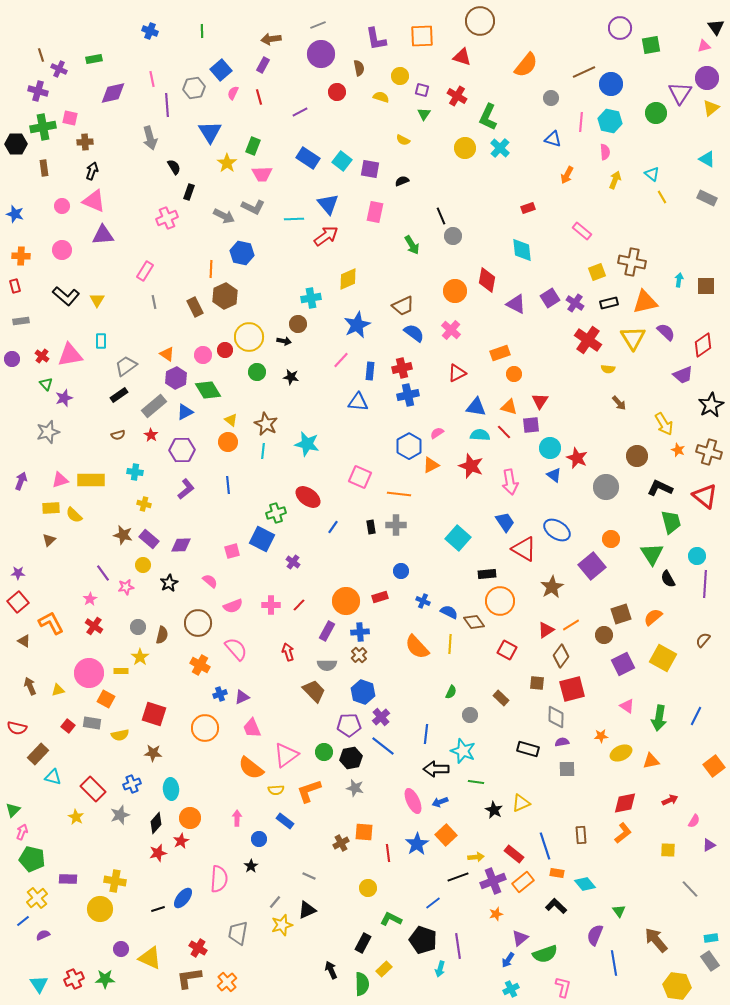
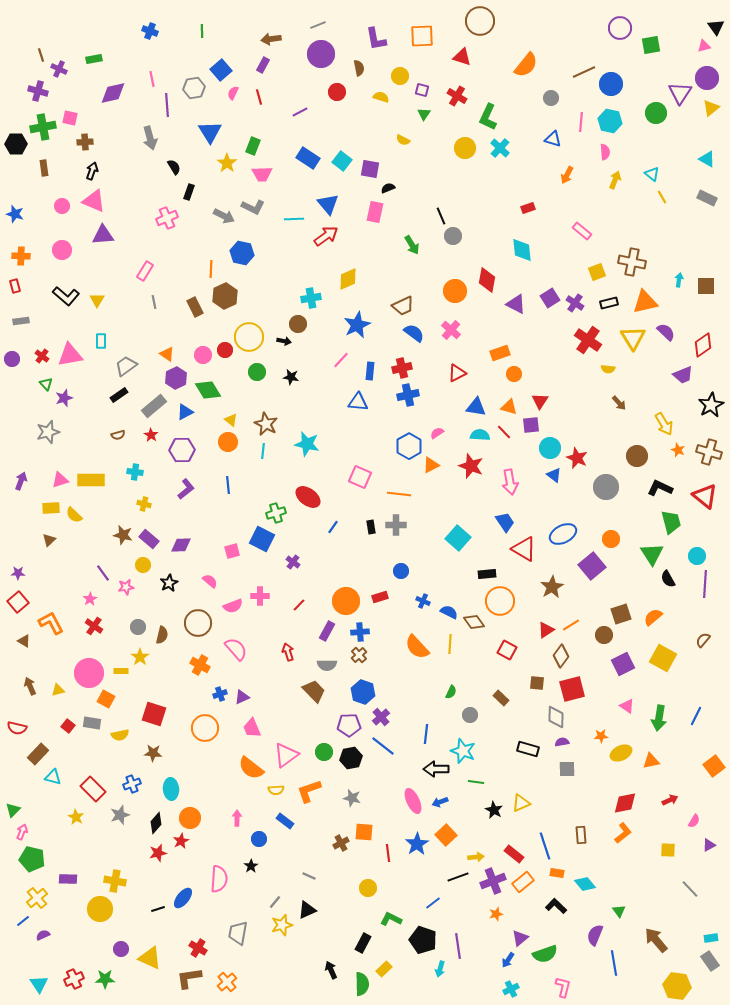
black semicircle at (402, 181): moved 14 px left, 7 px down
blue ellipse at (557, 530): moved 6 px right, 4 px down; rotated 60 degrees counterclockwise
pink cross at (271, 605): moved 11 px left, 9 px up
gray star at (355, 788): moved 3 px left, 10 px down
